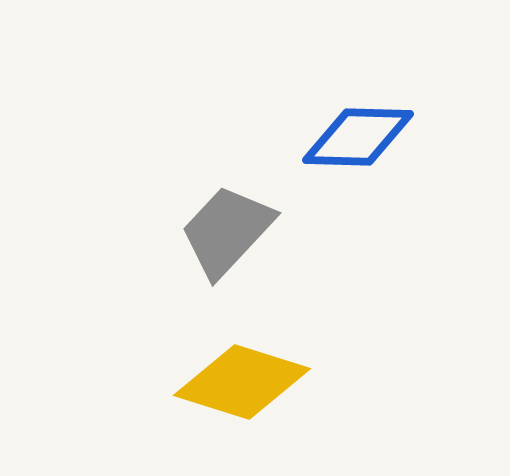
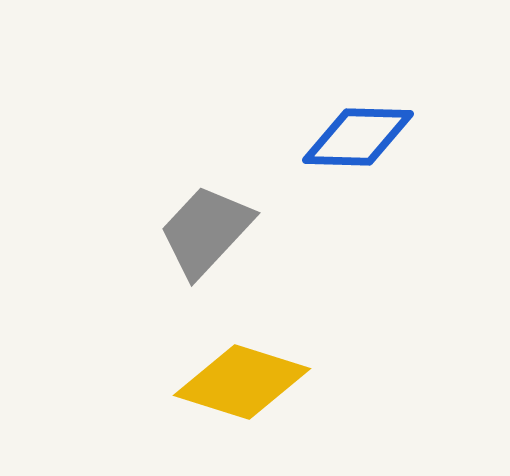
gray trapezoid: moved 21 px left
